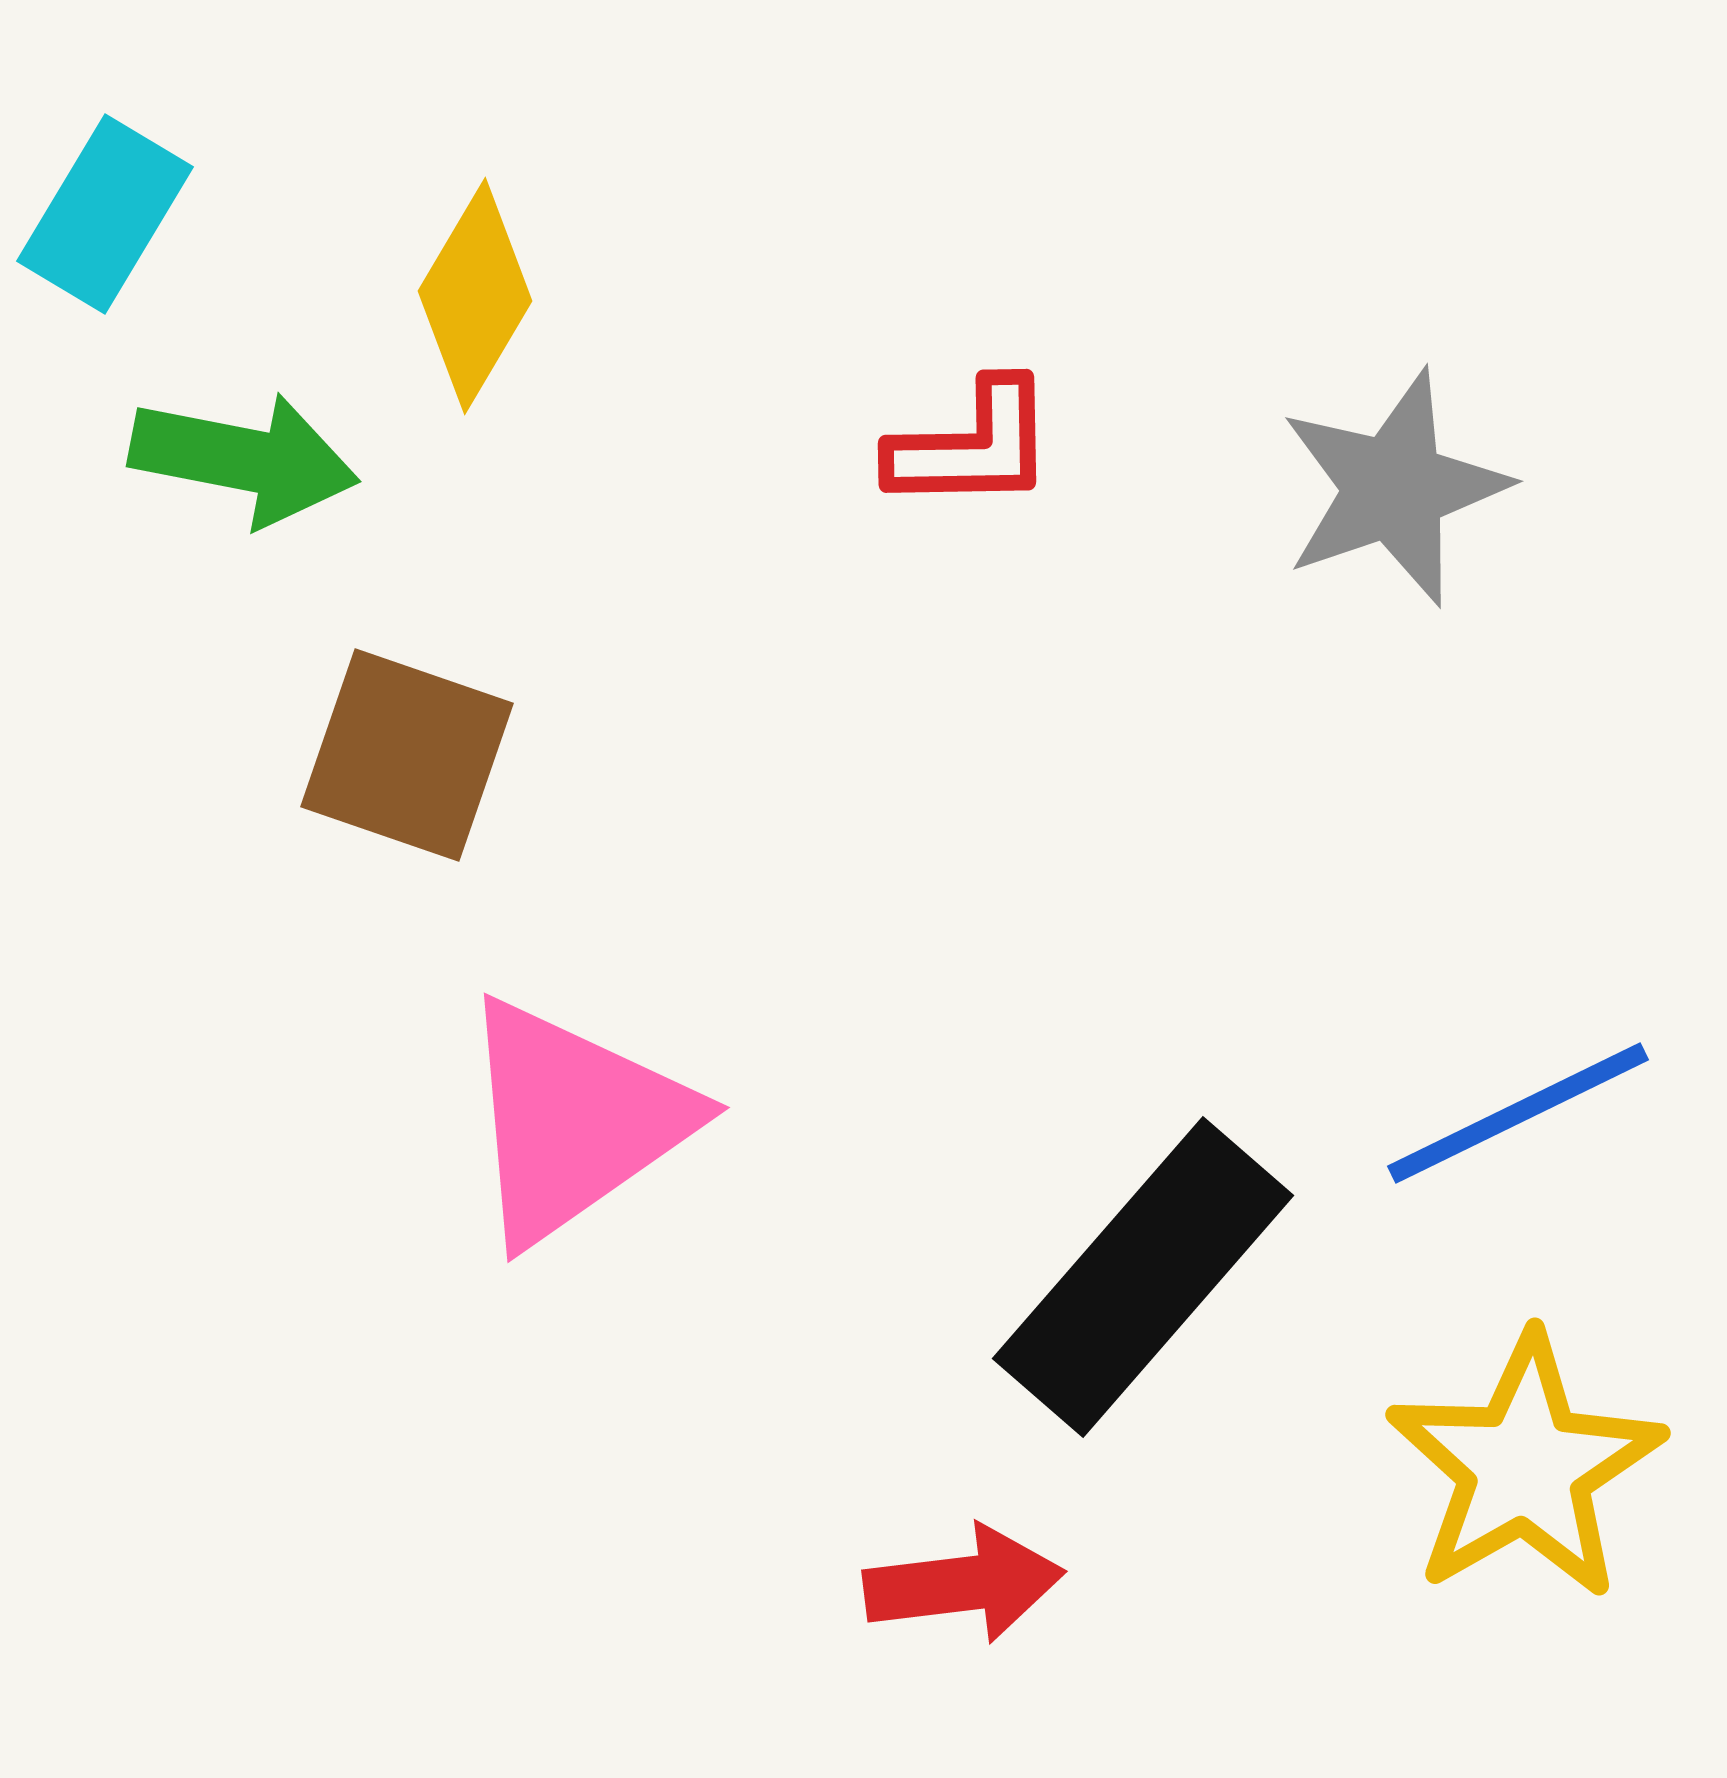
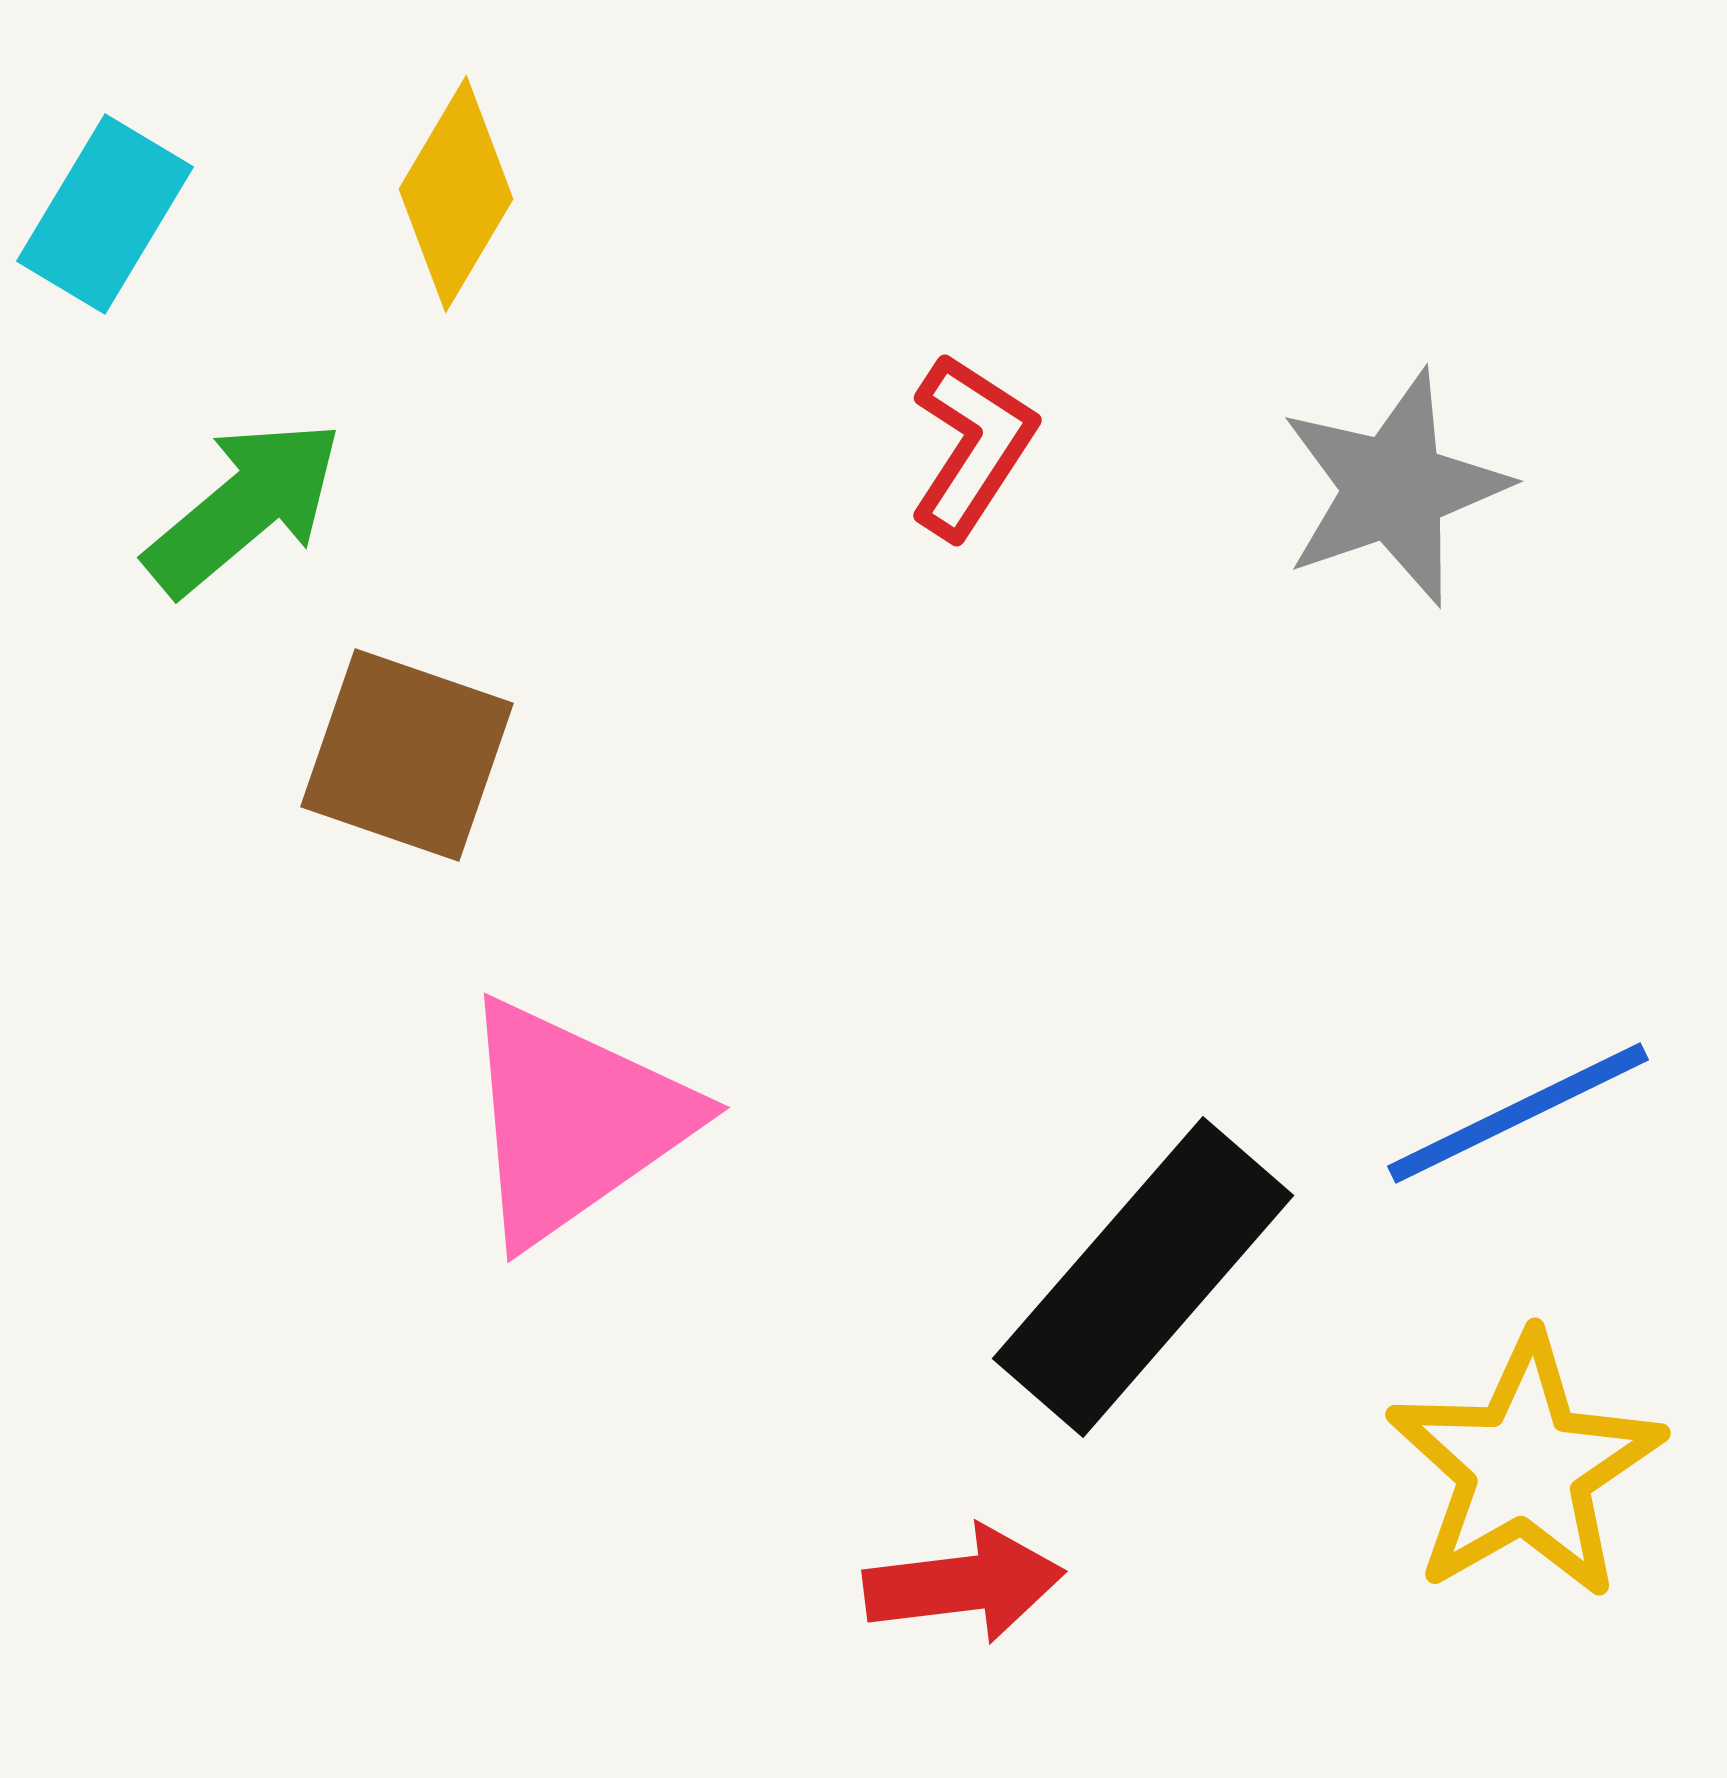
yellow diamond: moved 19 px left, 102 px up
red L-shape: rotated 56 degrees counterclockwise
green arrow: moved 48 px down; rotated 51 degrees counterclockwise
